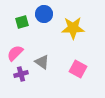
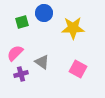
blue circle: moved 1 px up
